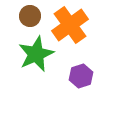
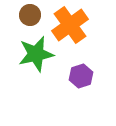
brown circle: moved 1 px up
green star: rotated 12 degrees clockwise
